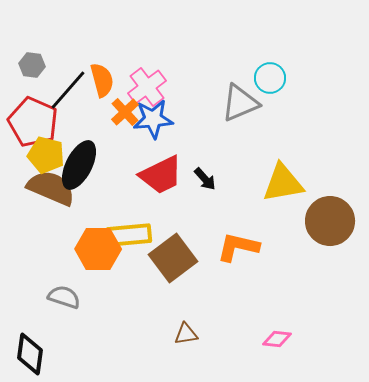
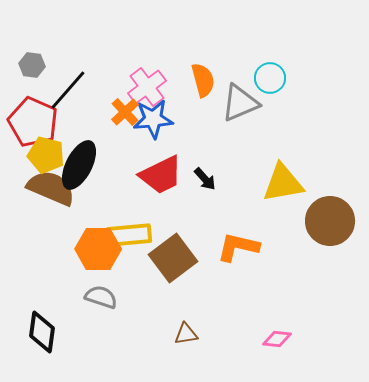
orange semicircle: moved 101 px right
gray semicircle: moved 37 px right
black diamond: moved 12 px right, 22 px up
